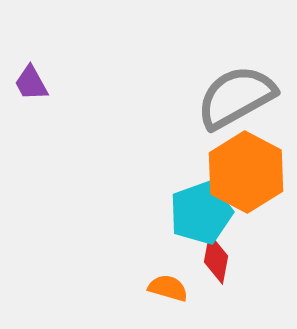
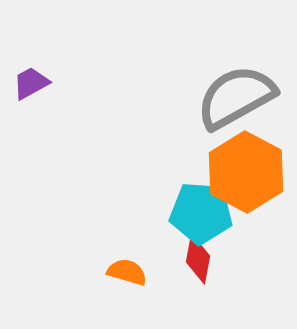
purple trapezoid: rotated 90 degrees clockwise
cyan pentagon: rotated 24 degrees clockwise
red diamond: moved 18 px left
orange semicircle: moved 41 px left, 16 px up
